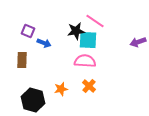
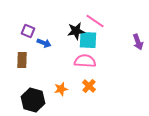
purple arrow: rotated 91 degrees counterclockwise
